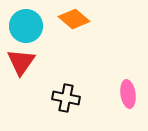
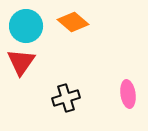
orange diamond: moved 1 px left, 3 px down
black cross: rotated 28 degrees counterclockwise
